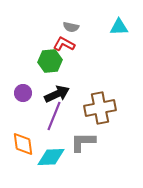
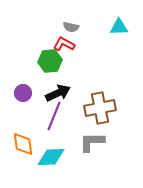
black arrow: moved 1 px right, 1 px up
gray L-shape: moved 9 px right
